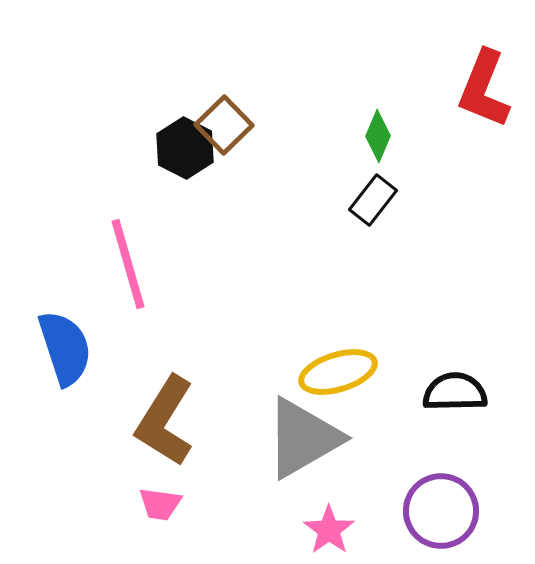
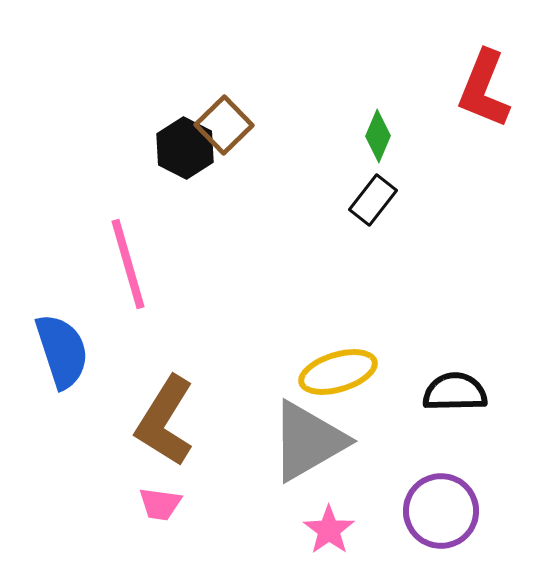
blue semicircle: moved 3 px left, 3 px down
gray triangle: moved 5 px right, 3 px down
